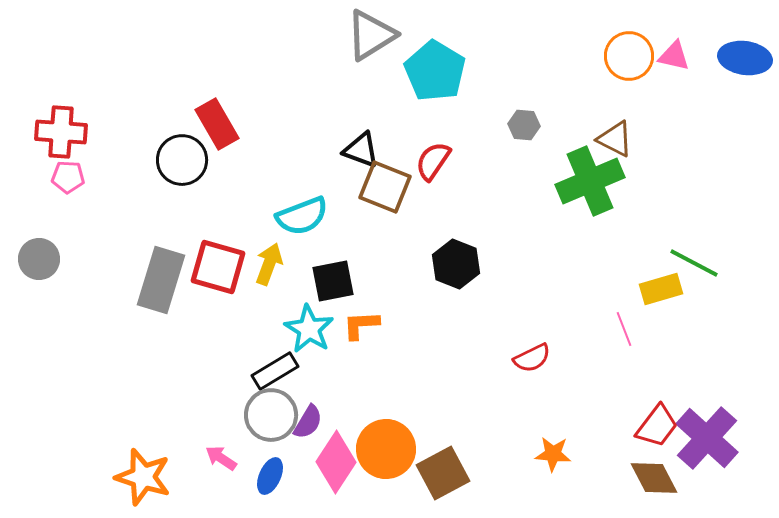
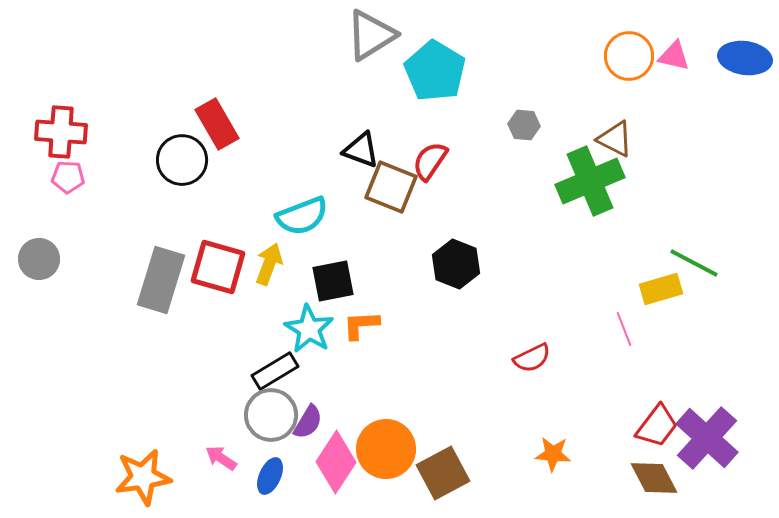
red semicircle at (433, 161): moved 3 px left
brown square at (385, 187): moved 6 px right
orange star at (143, 477): rotated 26 degrees counterclockwise
